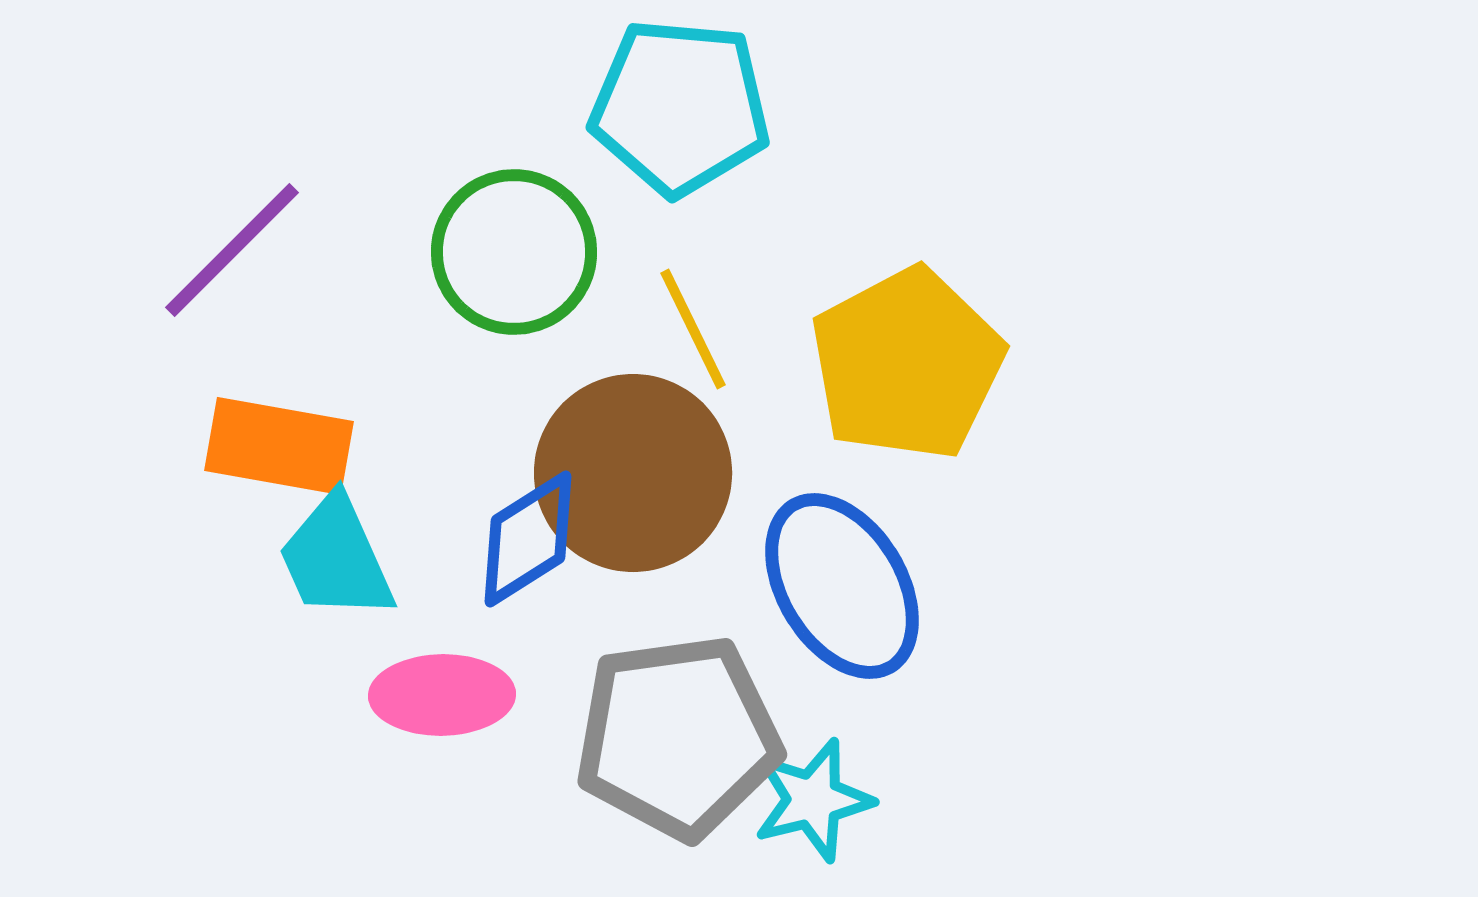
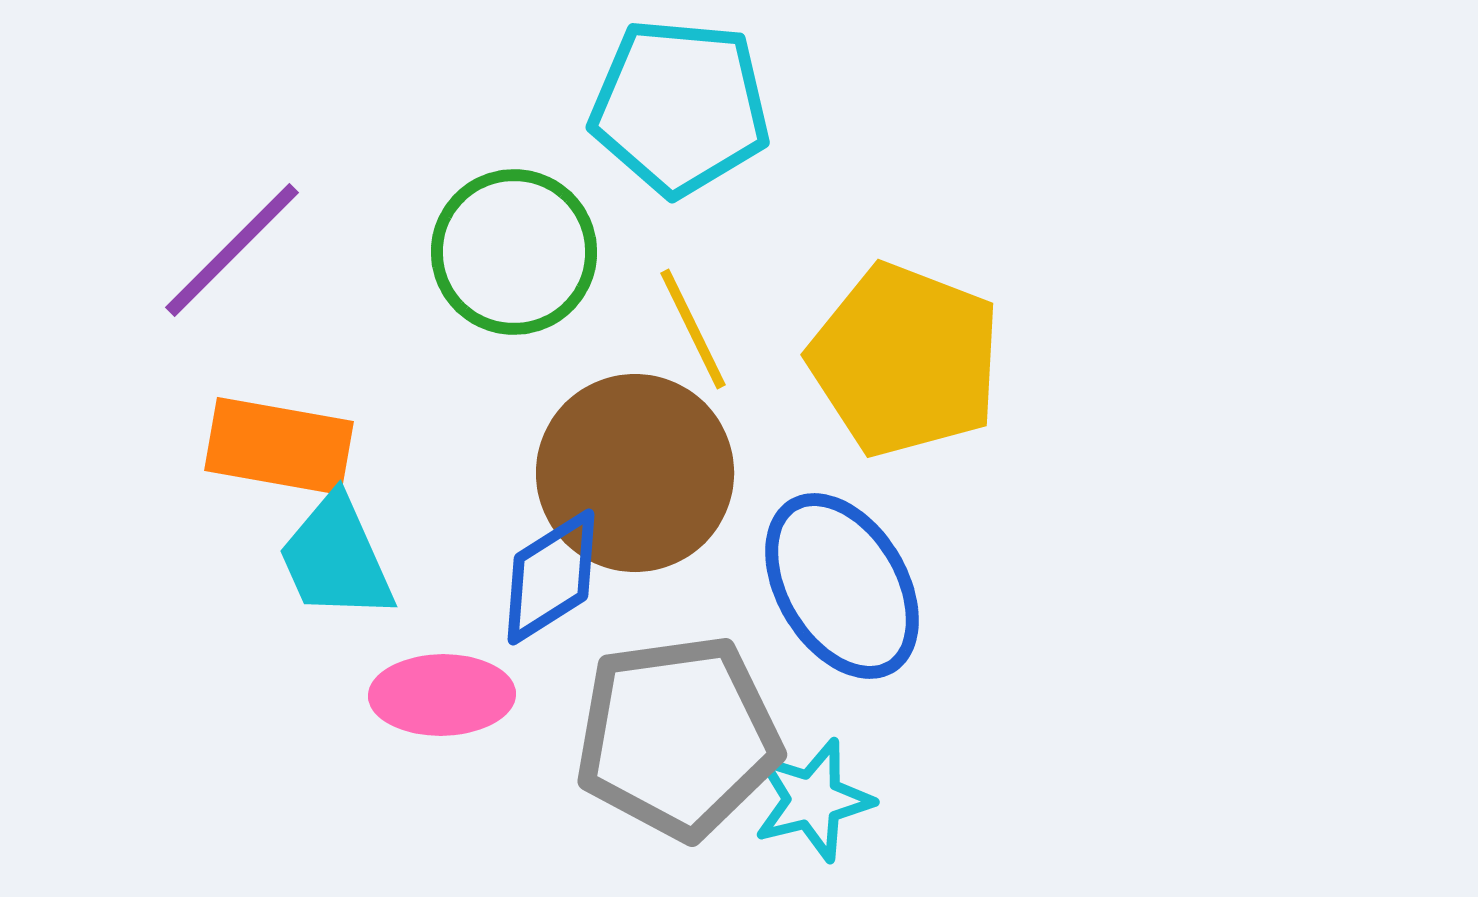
yellow pentagon: moved 2 px left, 4 px up; rotated 23 degrees counterclockwise
brown circle: moved 2 px right
blue diamond: moved 23 px right, 38 px down
